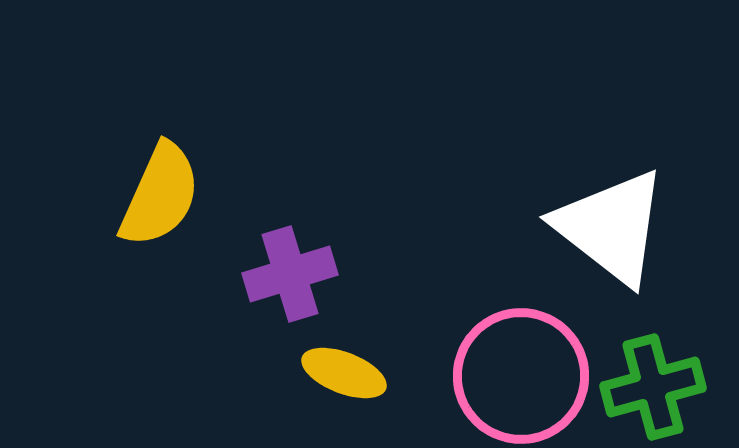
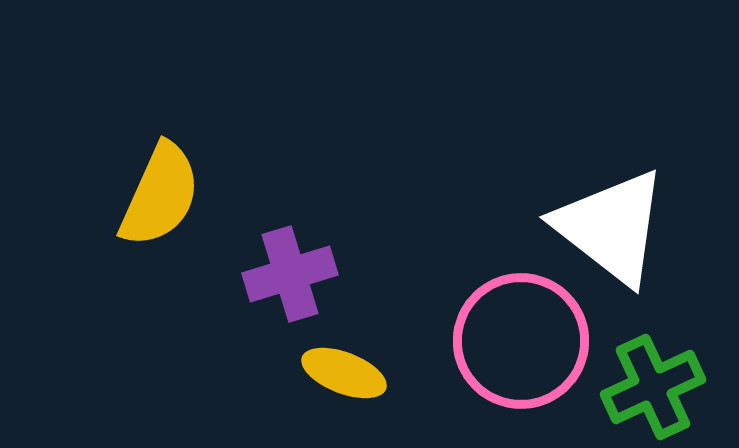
pink circle: moved 35 px up
green cross: rotated 10 degrees counterclockwise
